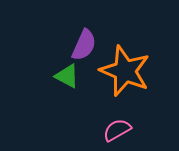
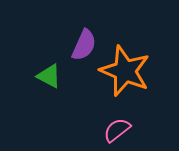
green triangle: moved 18 px left
pink semicircle: rotated 8 degrees counterclockwise
